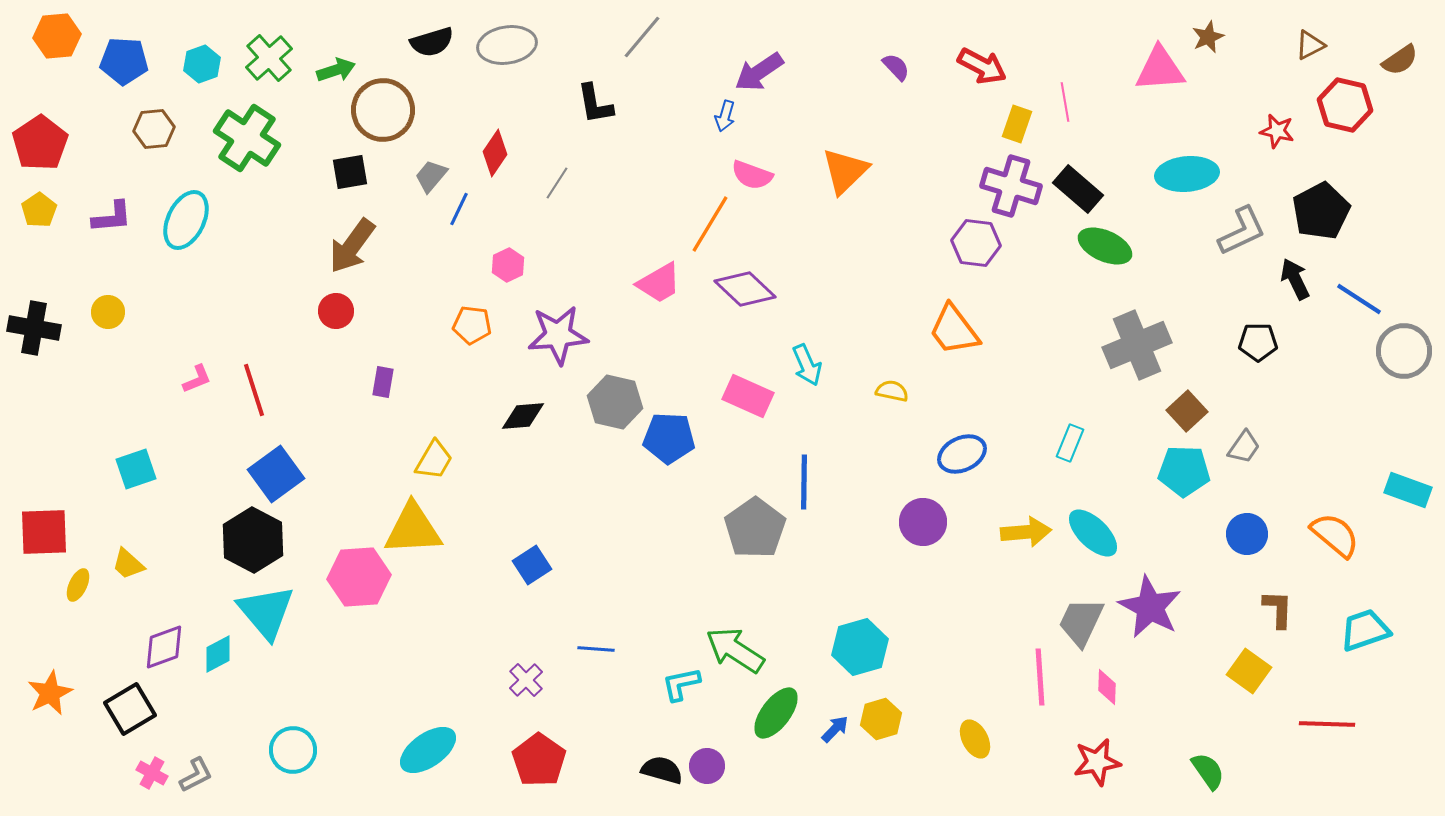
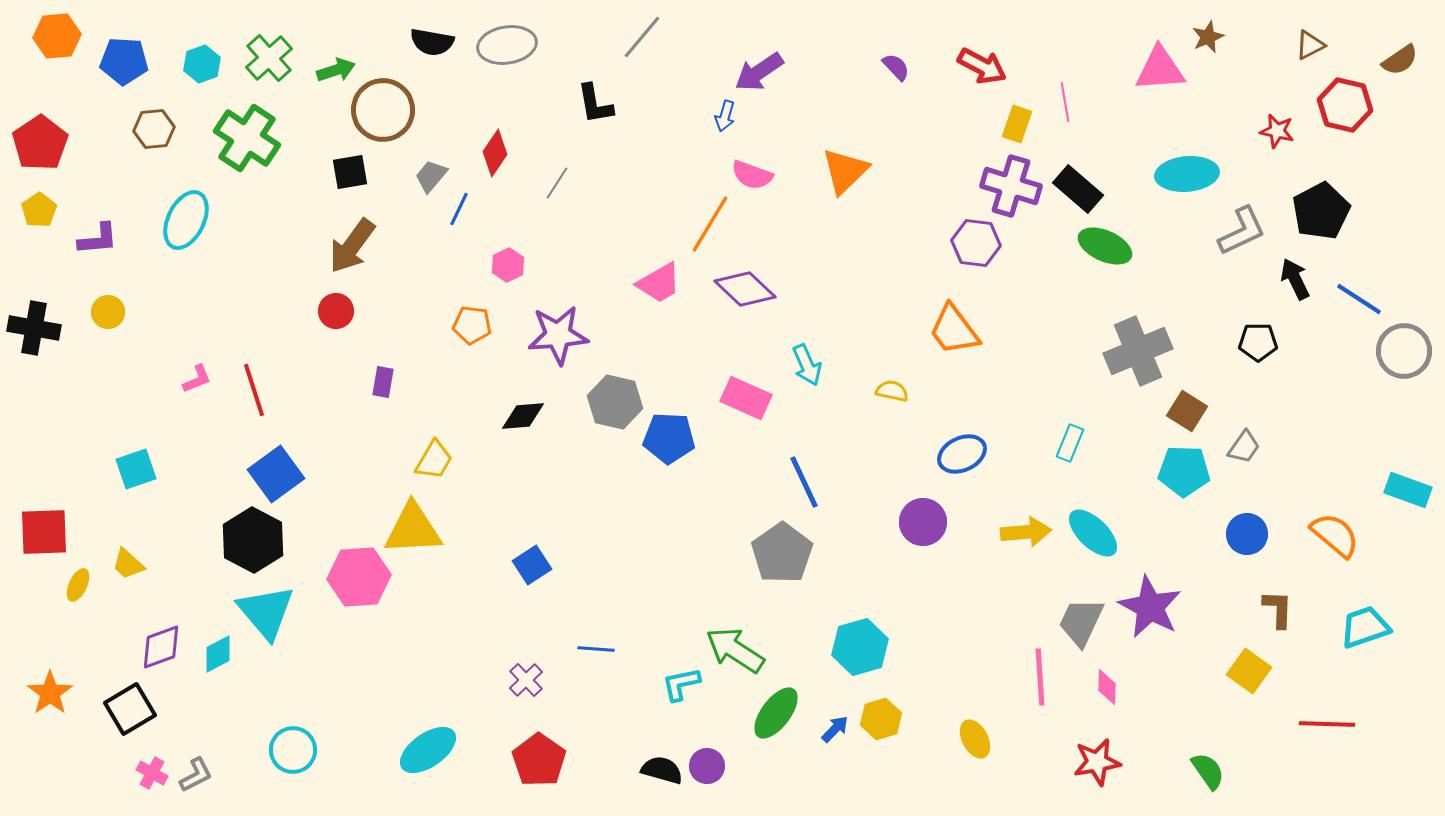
black semicircle at (432, 42): rotated 27 degrees clockwise
purple L-shape at (112, 217): moved 14 px left, 22 px down
gray cross at (1137, 345): moved 1 px right, 6 px down
pink rectangle at (748, 396): moved 2 px left, 2 px down
brown square at (1187, 411): rotated 15 degrees counterclockwise
blue line at (804, 482): rotated 26 degrees counterclockwise
gray pentagon at (755, 528): moved 27 px right, 25 px down
cyan trapezoid at (1365, 630): moved 3 px up
purple diamond at (164, 647): moved 3 px left
orange star at (50, 693): rotated 9 degrees counterclockwise
